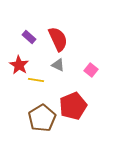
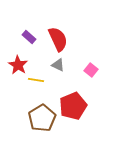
red star: moved 1 px left
